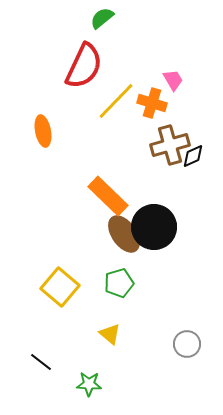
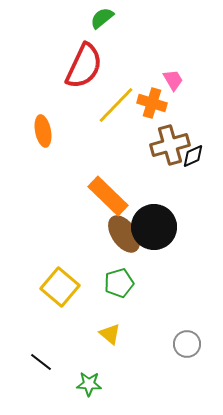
yellow line: moved 4 px down
